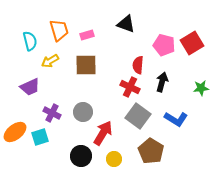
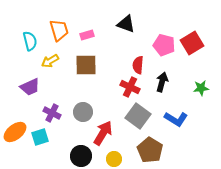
brown pentagon: moved 1 px left, 1 px up
